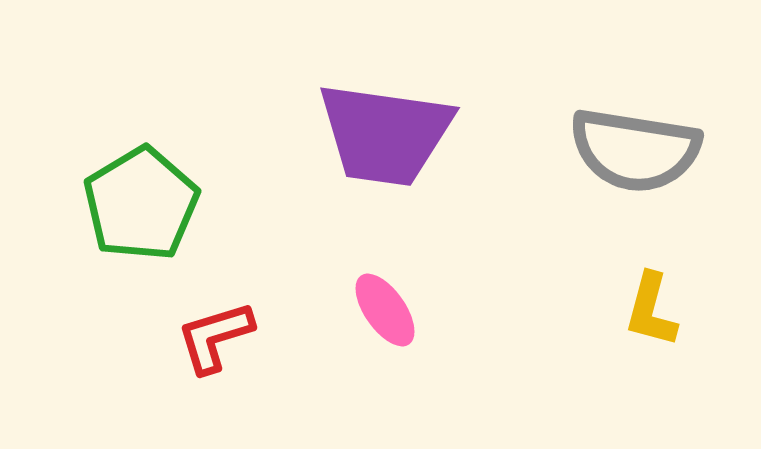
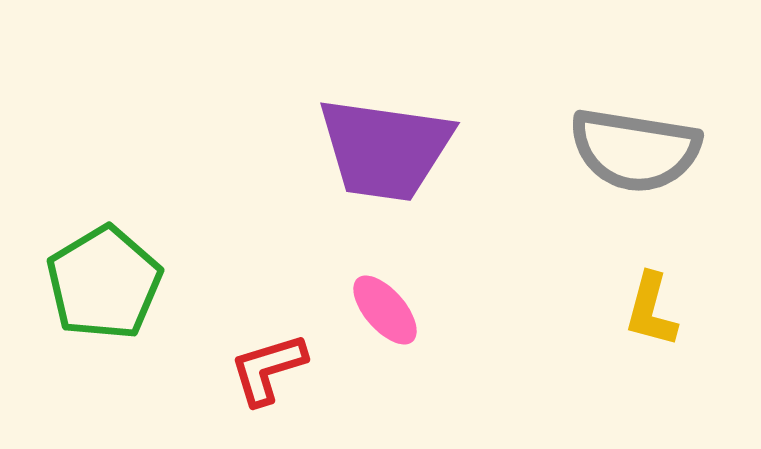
purple trapezoid: moved 15 px down
green pentagon: moved 37 px left, 79 px down
pink ellipse: rotated 6 degrees counterclockwise
red L-shape: moved 53 px right, 32 px down
